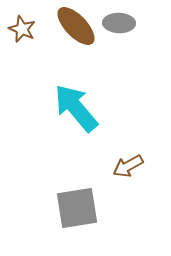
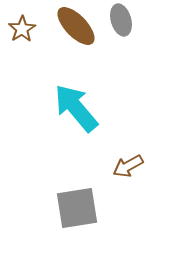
gray ellipse: moved 2 px right, 3 px up; rotated 72 degrees clockwise
brown star: rotated 16 degrees clockwise
